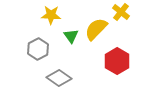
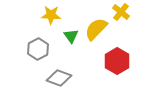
gray diamond: rotated 15 degrees counterclockwise
